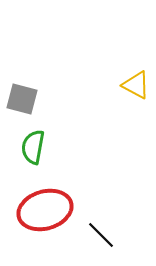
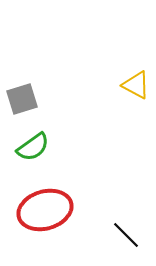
gray square: rotated 32 degrees counterclockwise
green semicircle: rotated 136 degrees counterclockwise
black line: moved 25 px right
